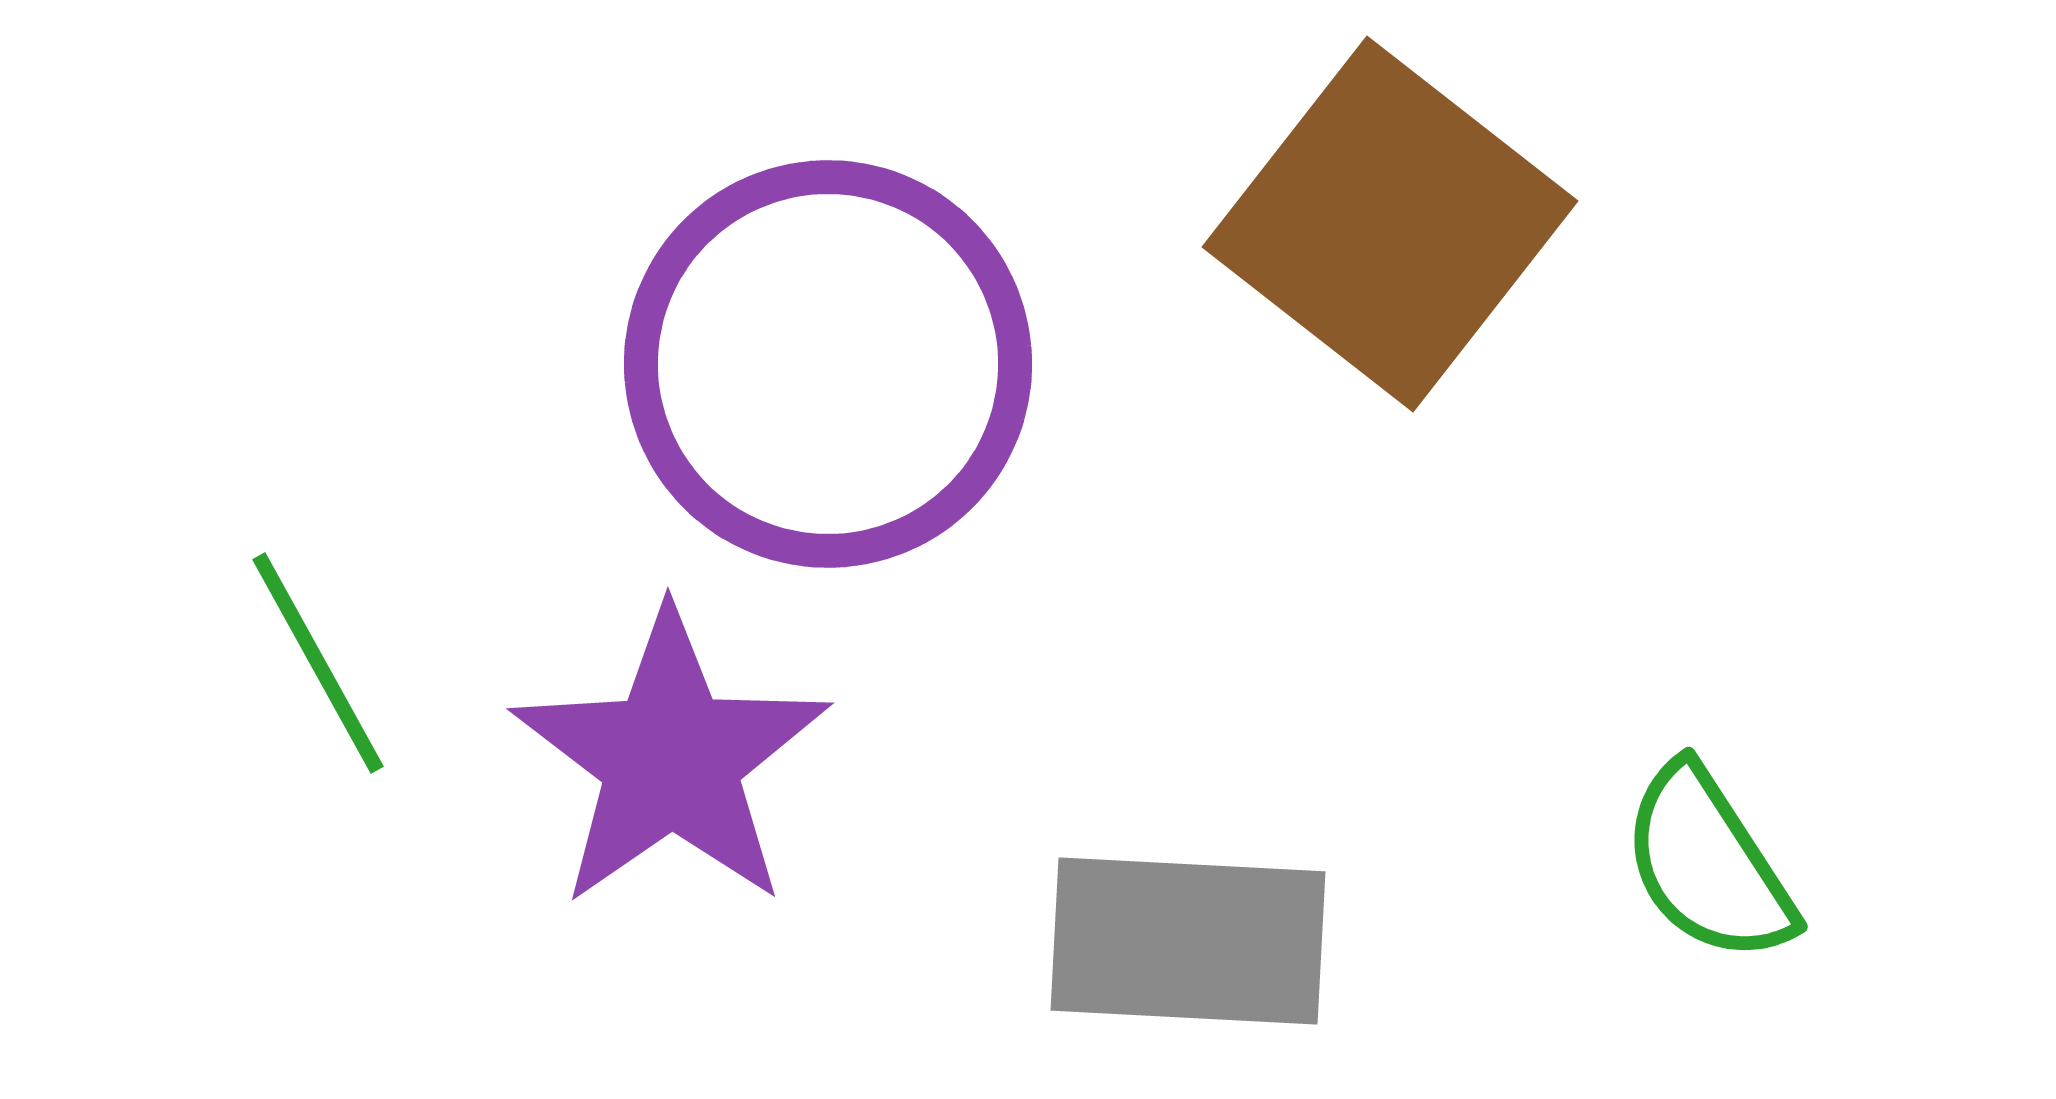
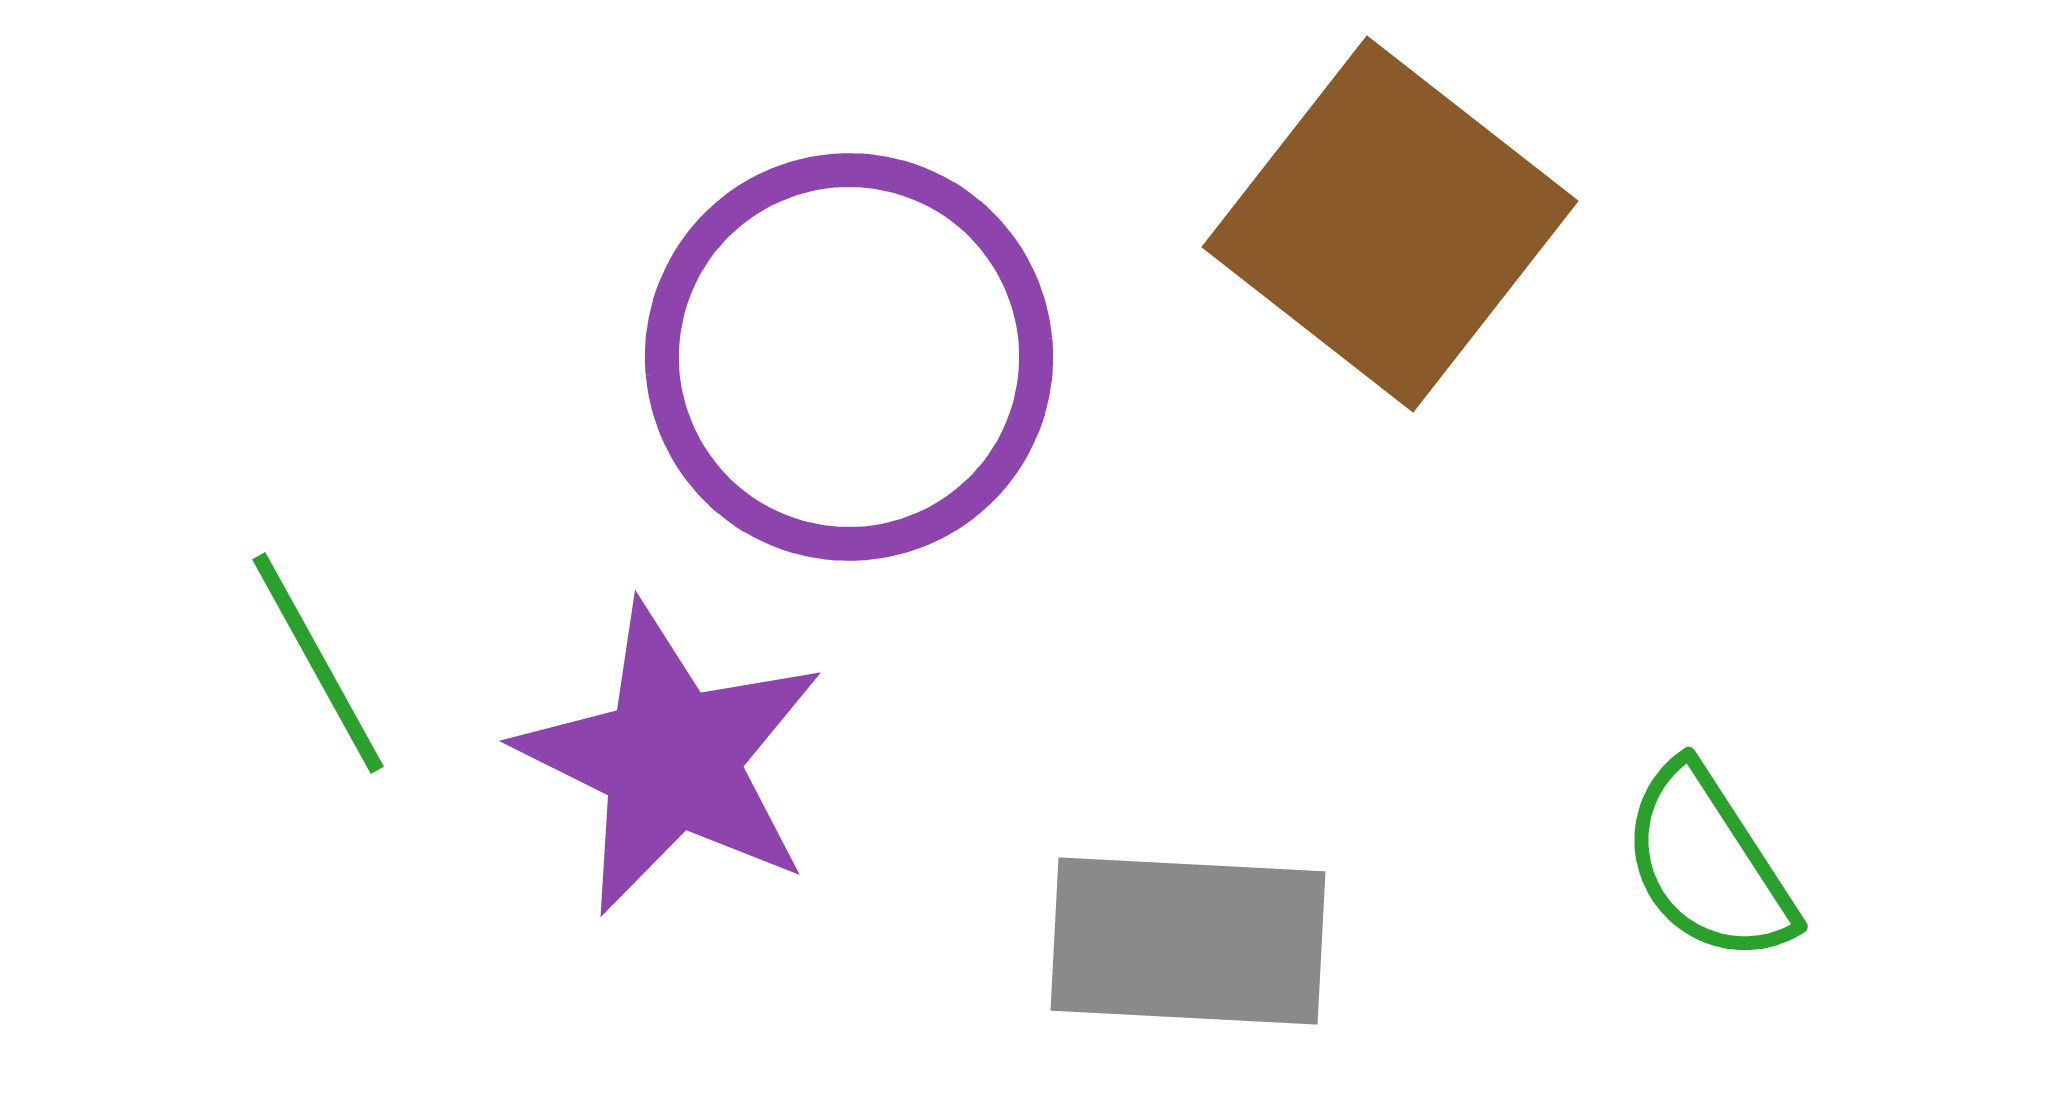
purple circle: moved 21 px right, 7 px up
purple star: rotated 11 degrees counterclockwise
